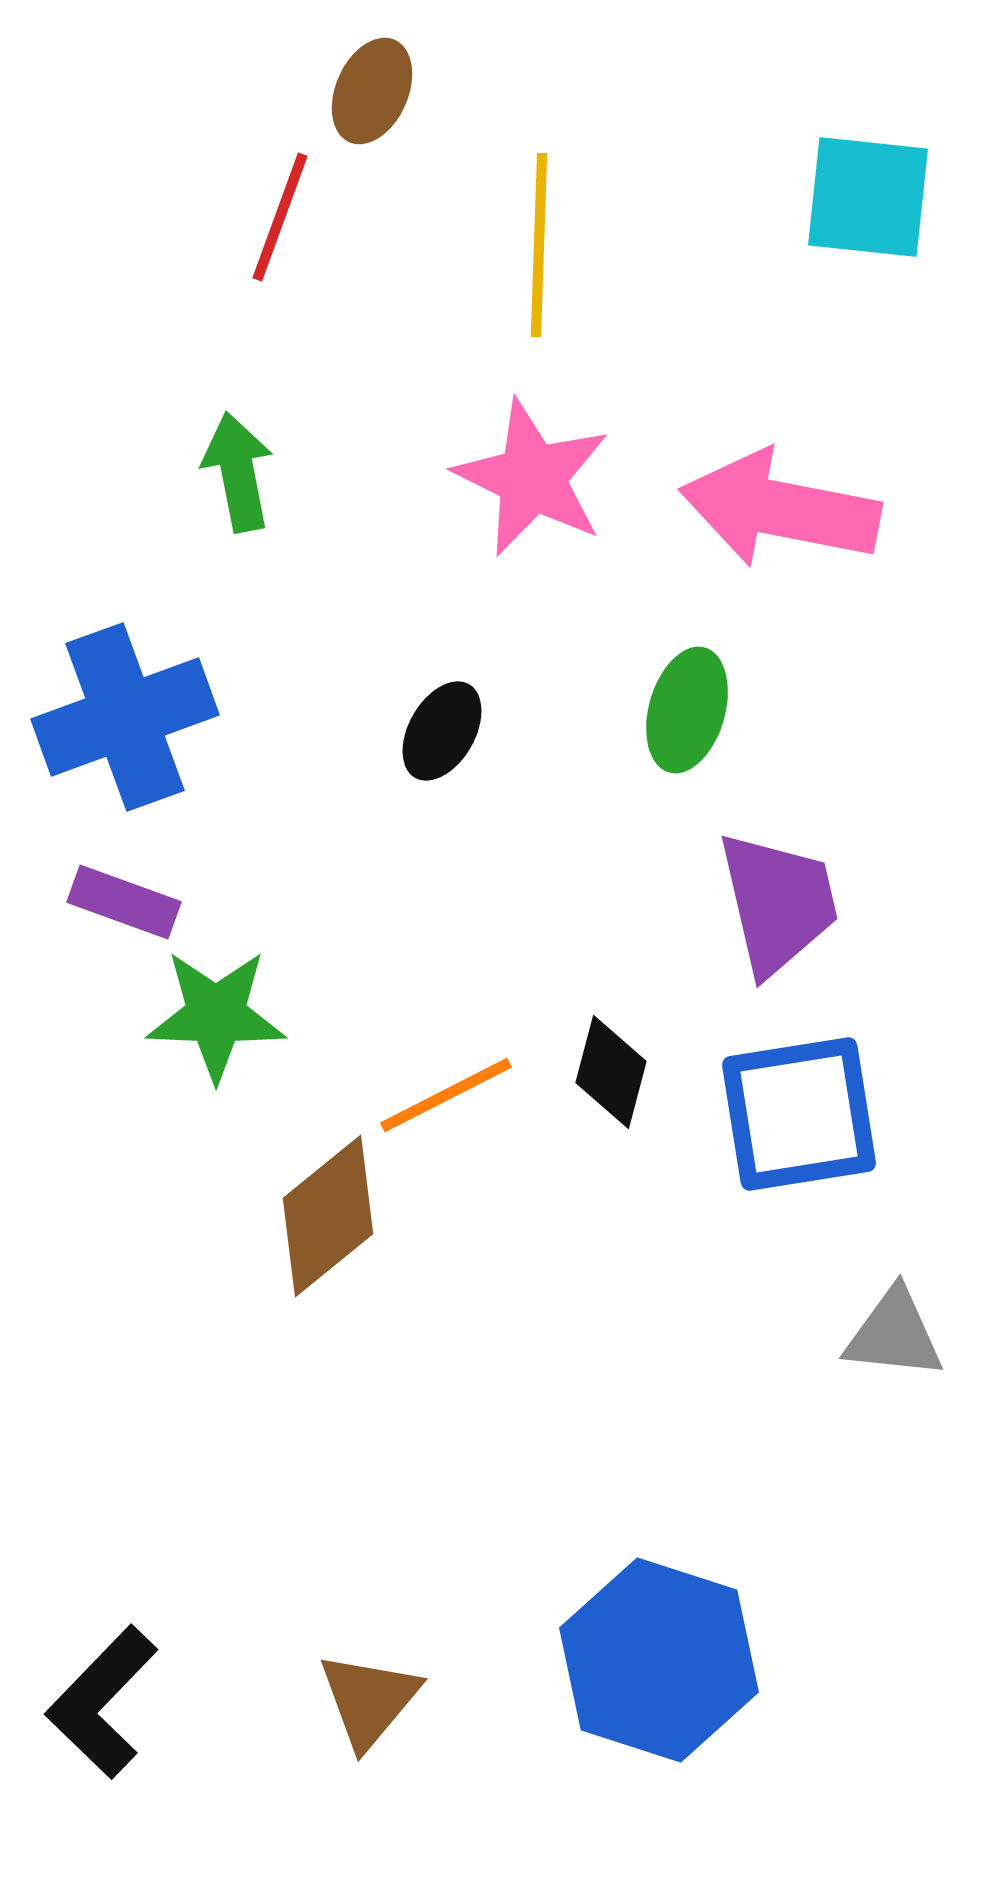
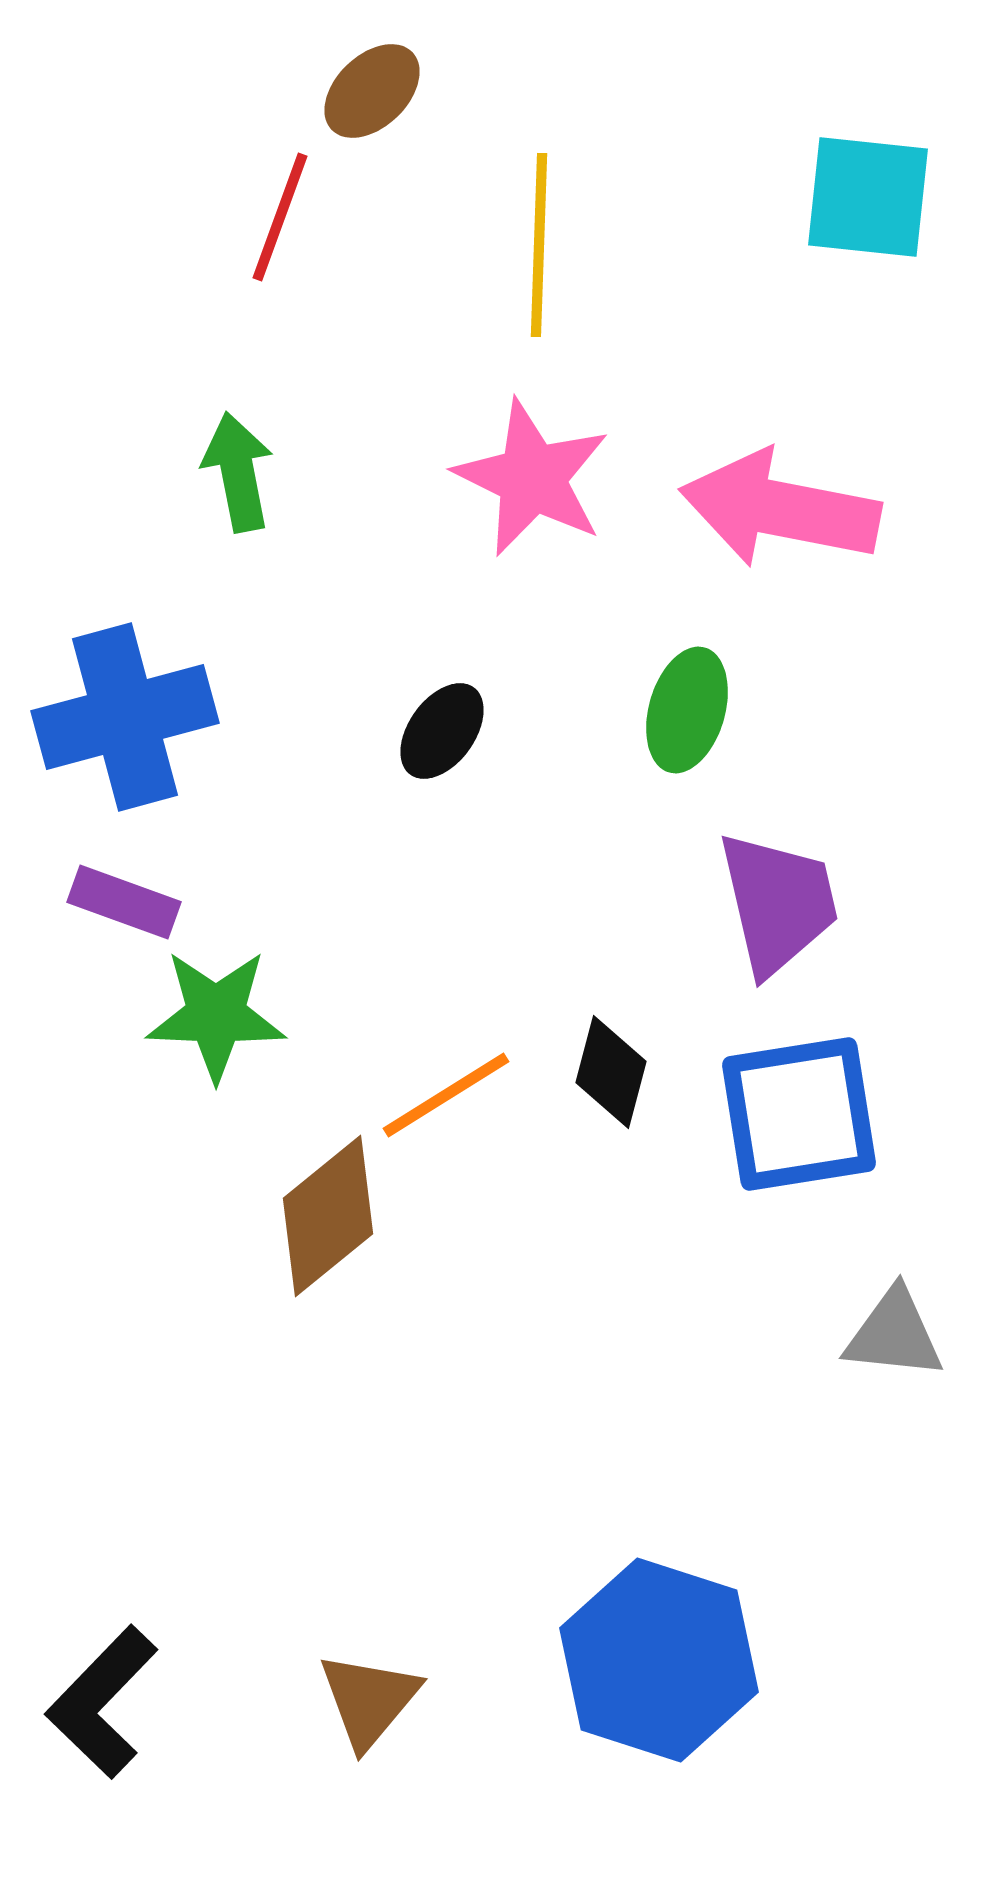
brown ellipse: rotated 22 degrees clockwise
blue cross: rotated 5 degrees clockwise
black ellipse: rotated 6 degrees clockwise
orange line: rotated 5 degrees counterclockwise
